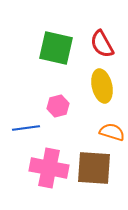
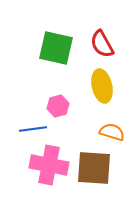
blue line: moved 7 px right, 1 px down
pink cross: moved 3 px up
